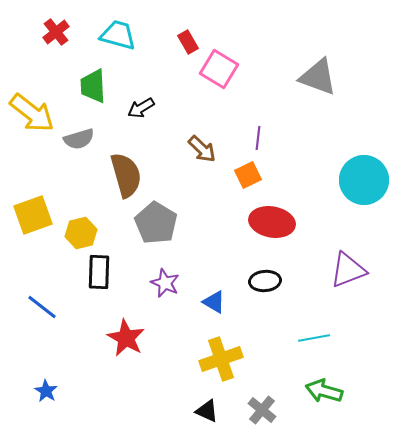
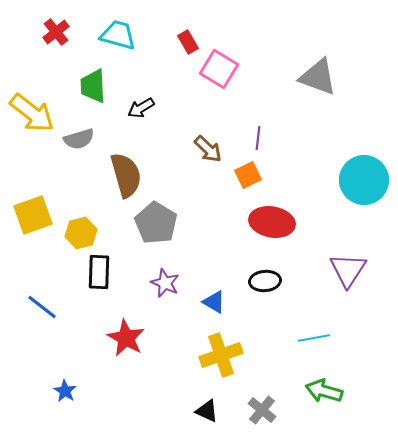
brown arrow: moved 6 px right
purple triangle: rotated 36 degrees counterclockwise
yellow cross: moved 4 px up
blue star: moved 19 px right
